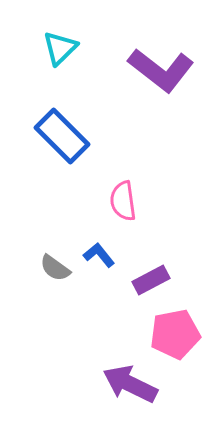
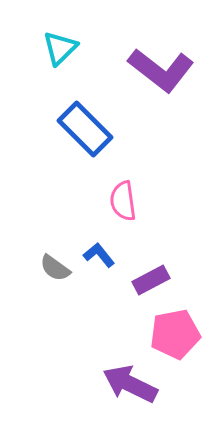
blue rectangle: moved 23 px right, 7 px up
